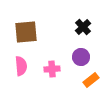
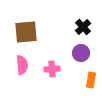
purple circle: moved 4 px up
pink semicircle: moved 1 px right, 1 px up
orange rectangle: rotated 42 degrees counterclockwise
